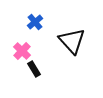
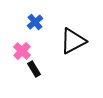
black triangle: moved 1 px right; rotated 44 degrees clockwise
